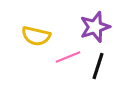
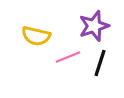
purple star: moved 1 px left, 1 px up
black line: moved 2 px right, 3 px up
